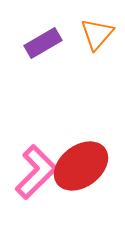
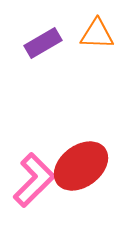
orange triangle: rotated 51 degrees clockwise
pink L-shape: moved 2 px left, 8 px down
